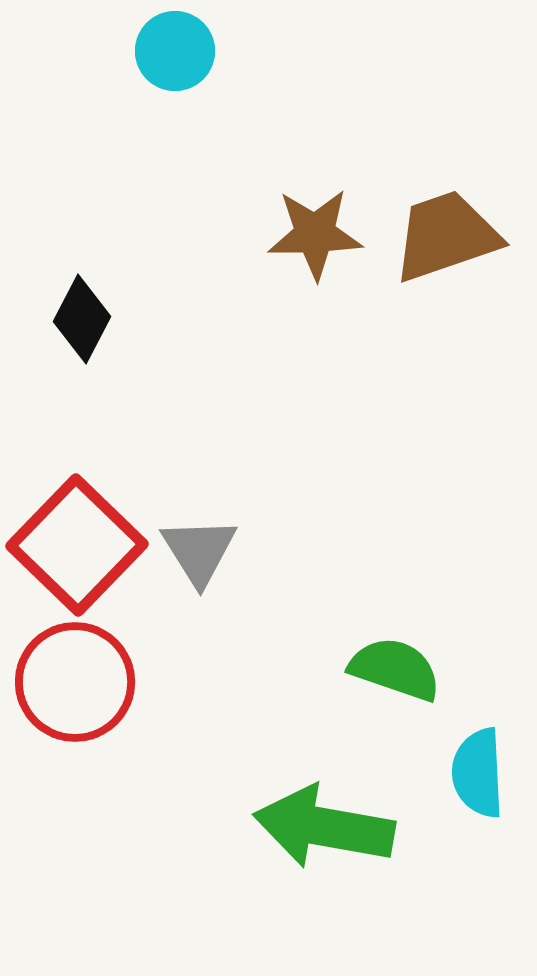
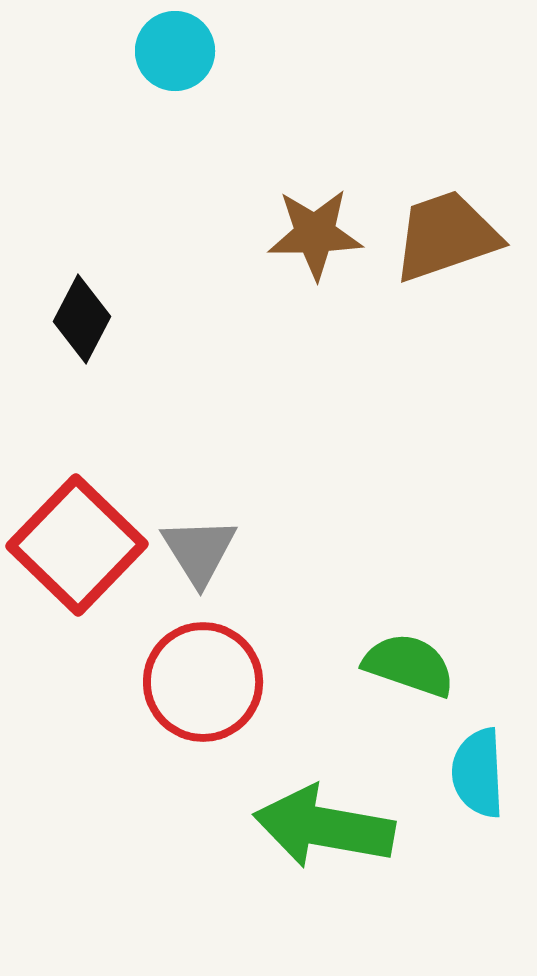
green semicircle: moved 14 px right, 4 px up
red circle: moved 128 px right
